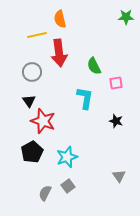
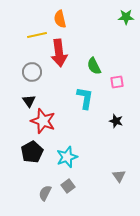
pink square: moved 1 px right, 1 px up
